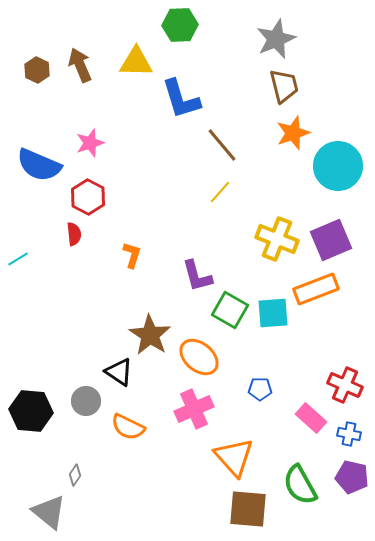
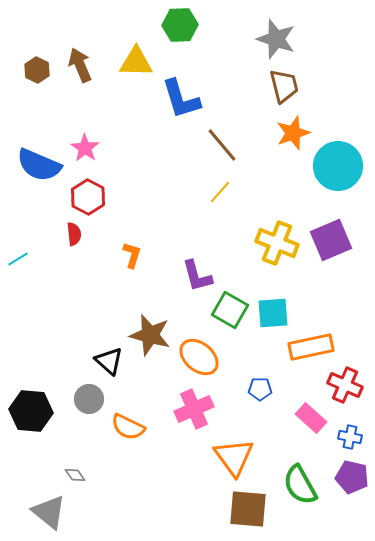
gray star: rotated 30 degrees counterclockwise
pink star: moved 5 px left, 5 px down; rotated 20 degrees counterclockwise
yellow cross: moved 4 px down
orange rectangle: moved 5 px left, 58 px down; rotated 9 degrees clockwise
brown star: rotated 18 degrees counterclockwise
black triangle: moved 10 px left, 11 px up; rotated 8 degrees clockwise
gray circle: moved 3 px right, 2 px up
blue cross: moved 1 px right, 3 px down
orange triangle: rotated 6 degrees clockwise
gray diamond: rotated 70 degrees counterclockwise
